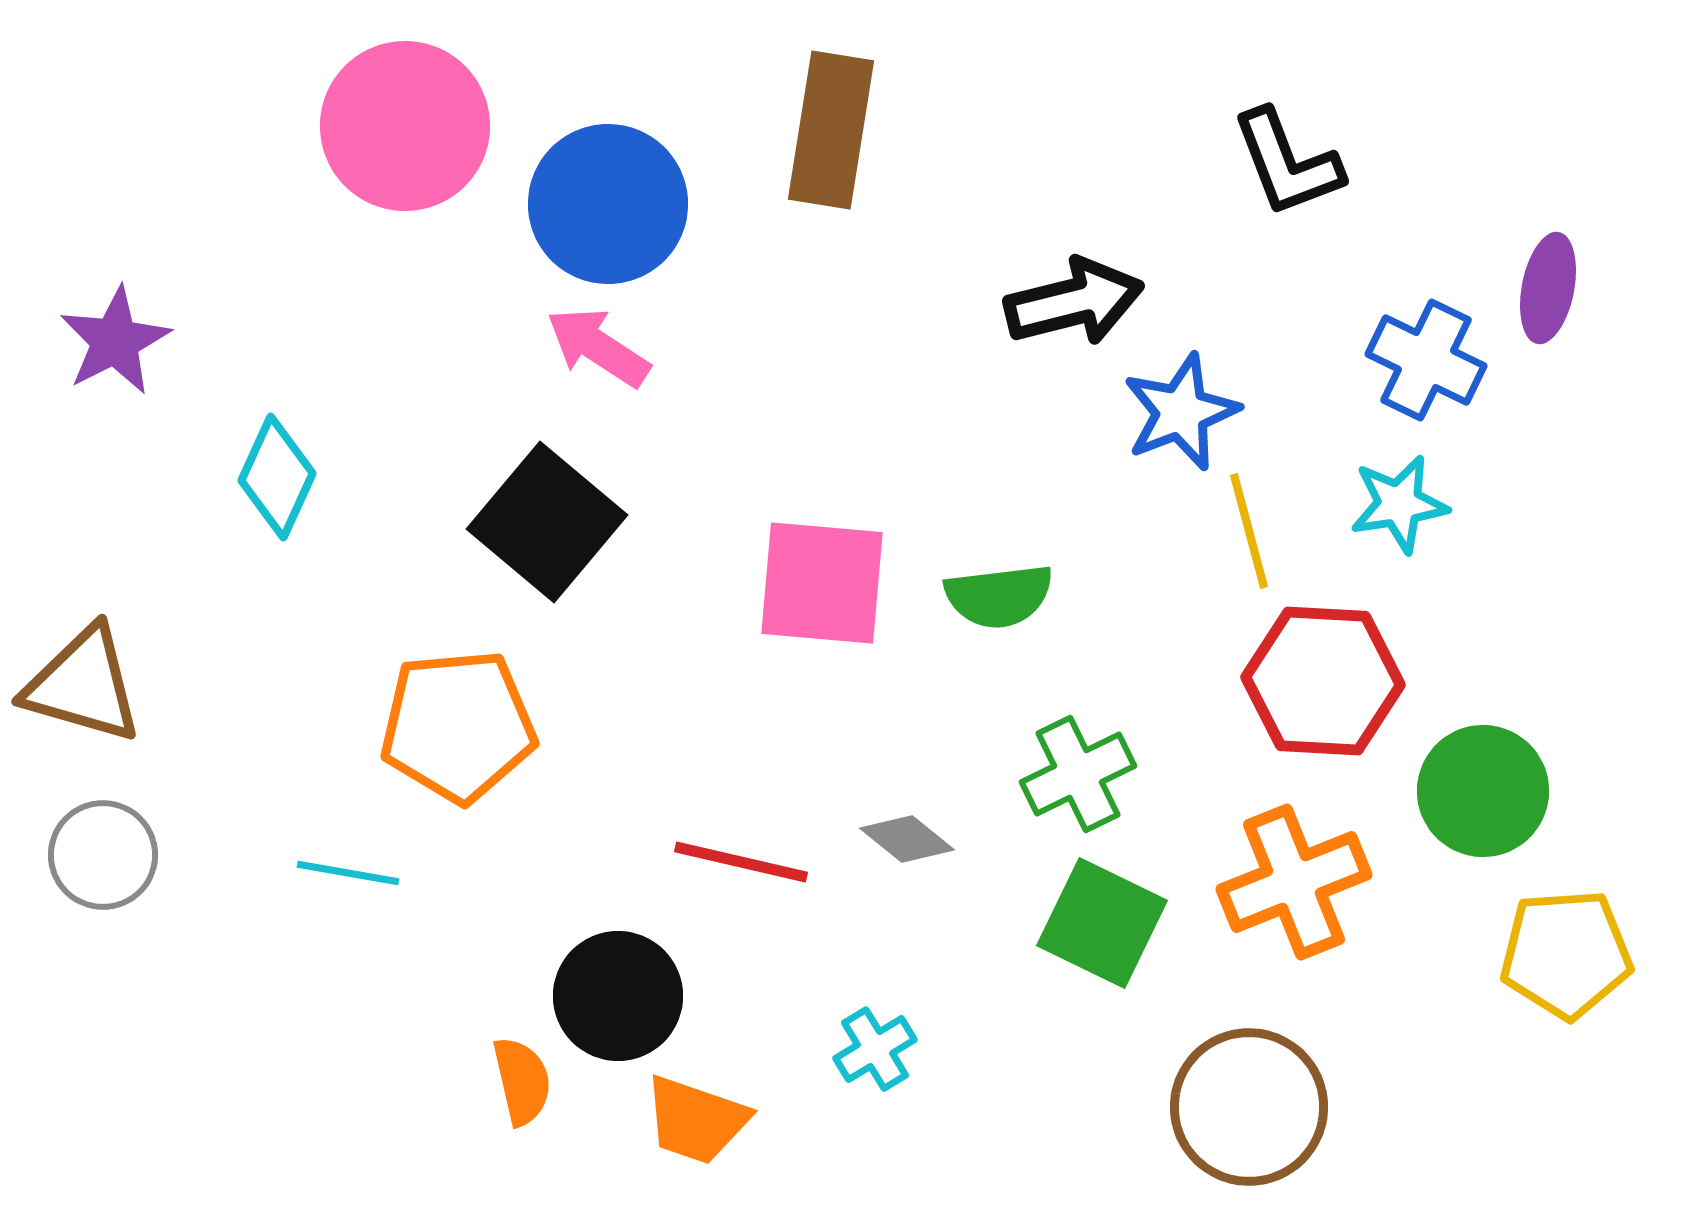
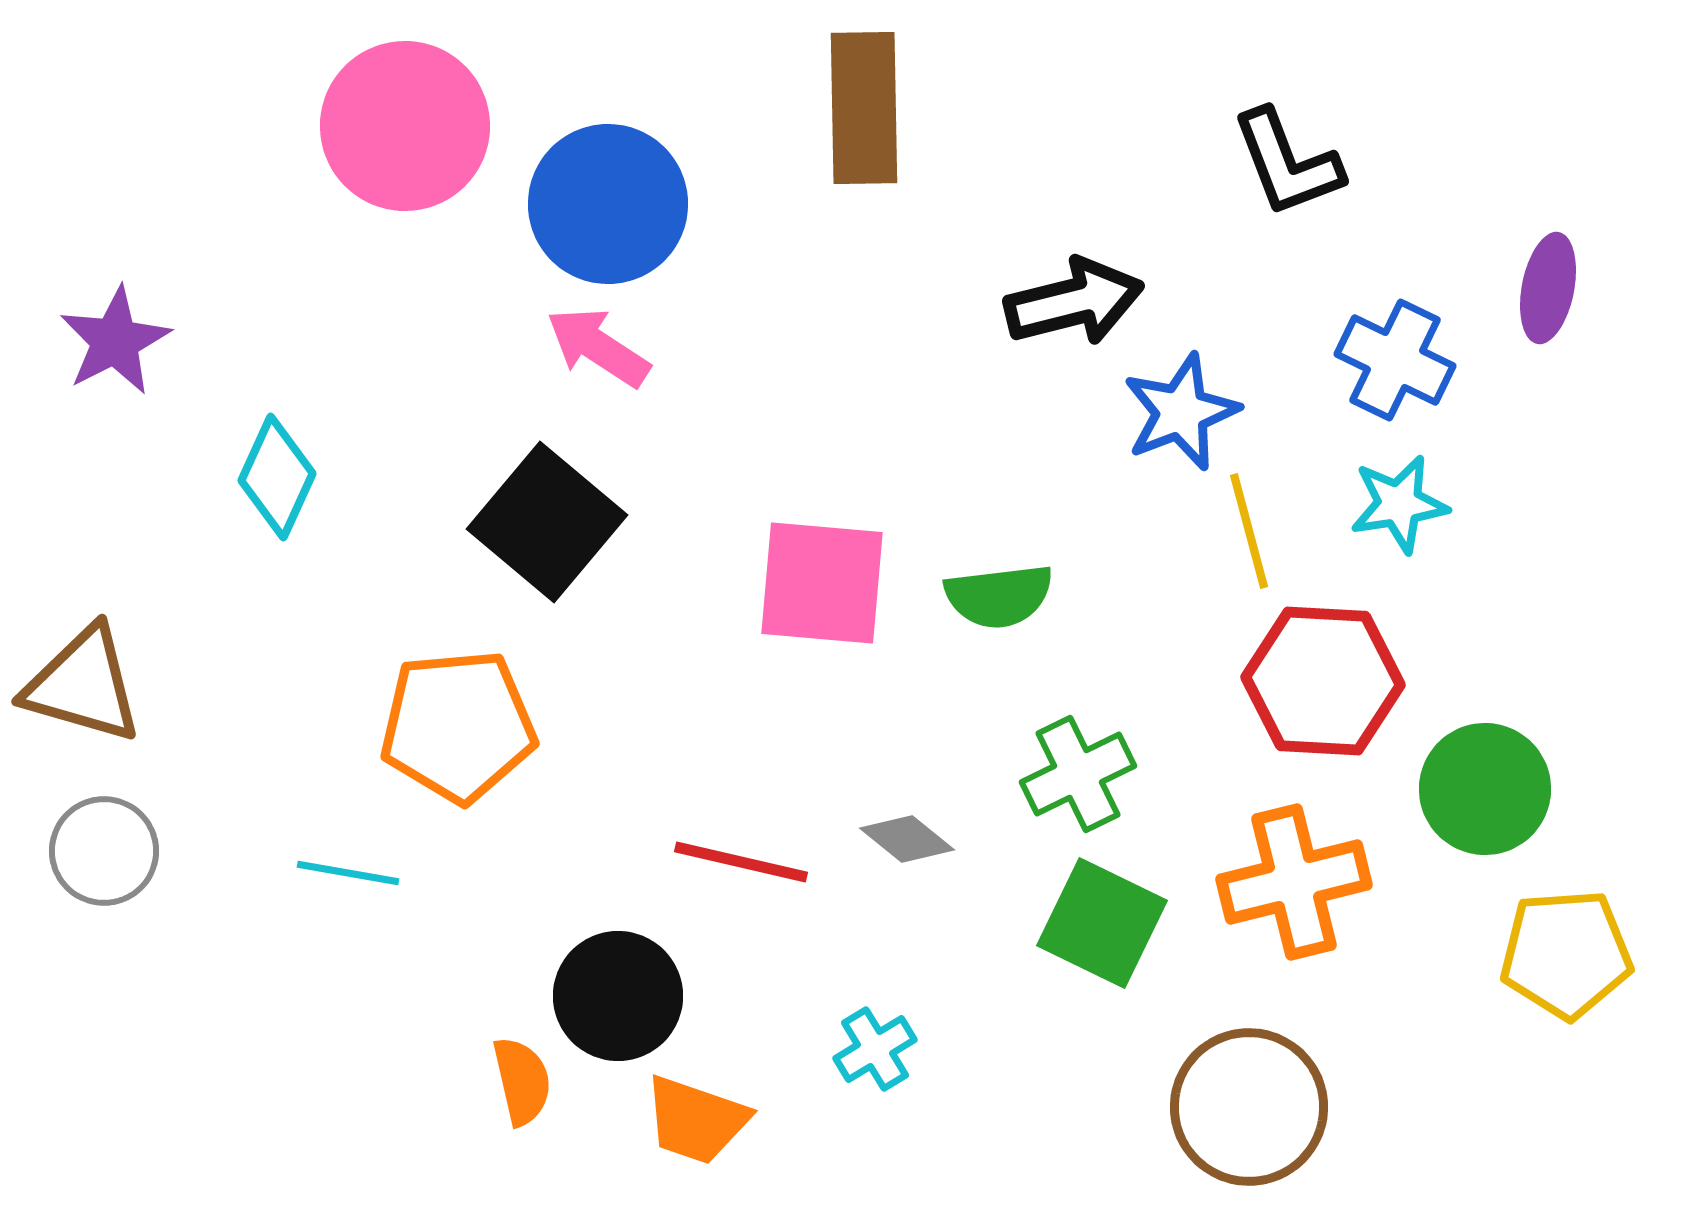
brown rectangle: moved 33 px right, 22 px up; rotated 10 degrees counterclockwise
blue cross: moved 31 px left
green circle: moved 2 px right, 2 px up
gray circle: moved 1 px right, 4 px up
orange cross: rotated 8 degrees clockwise
